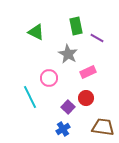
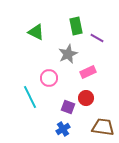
gray star: rotated 18 degrees clockwise
purple square: rotated 24 degrees counterclockwise
